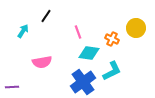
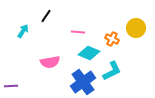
pink line: rotated 64 degrees counterclockwise
cyan diamond: rotated 15 degrees clockwise
pink semicircle: moved 8 px right
purple line: moved 1 px left, 1 px up
